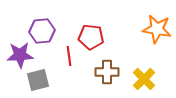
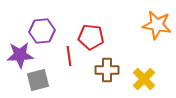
orange star: moved 4 px up
brown cross: moved 2 px up
